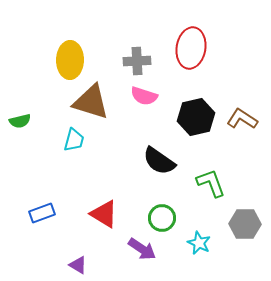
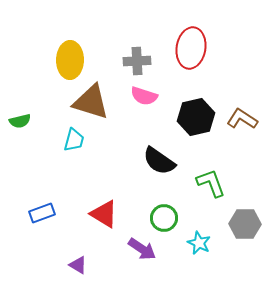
green circle: moved 2 px right
